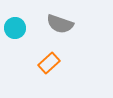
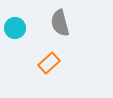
gray semicircle: moved 1 px up; rotated 56 degrees clockwise
